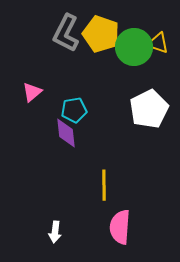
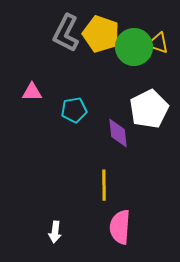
pink triangle: rotated 40 degrees clockwise
purple diamond: moved 52 px right
